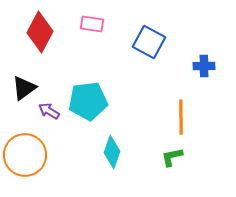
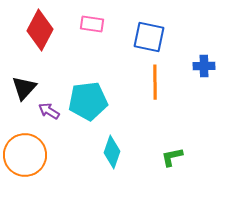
red diamond: moved 2 px up
blue square: moved 5 px up; rotated 16 degrees counterclockwise
black triangle: rotated 12 degrees counterclockwise
orange line: moved 26 px left, 35 px up
